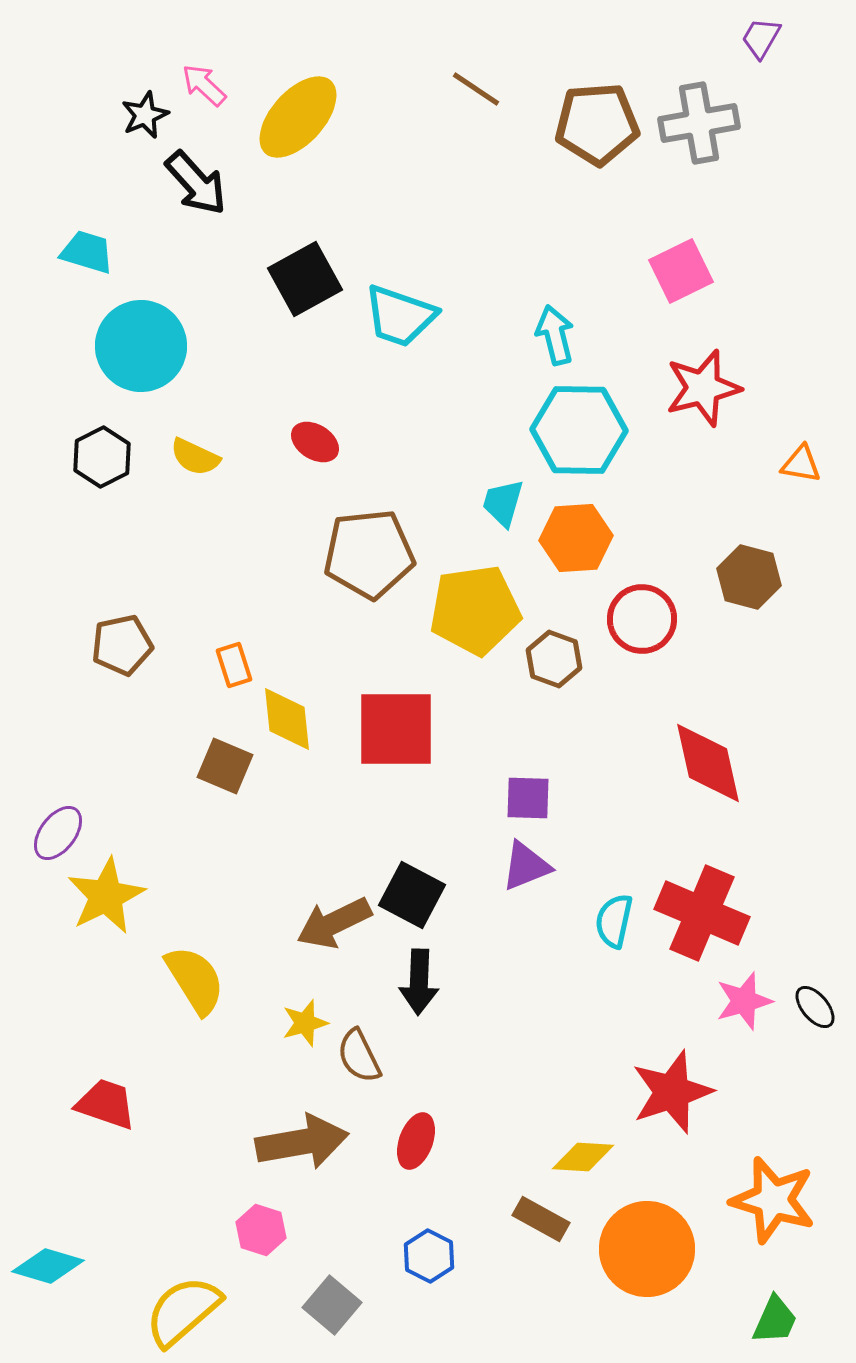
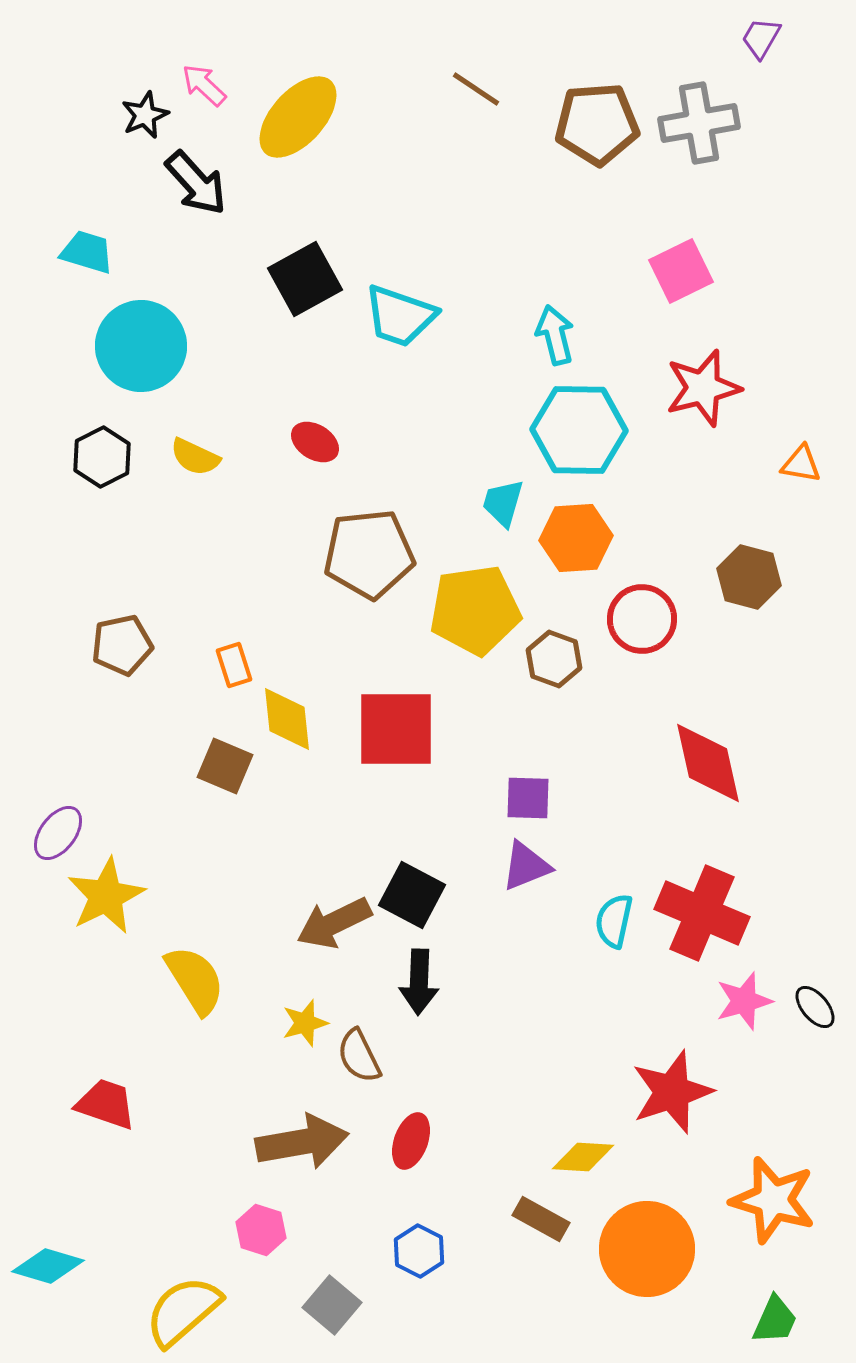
red ellipse at (416, 1141): moved 5 px left
blue hexagon at (429, 1256): moved 10 px left, 5 px up
